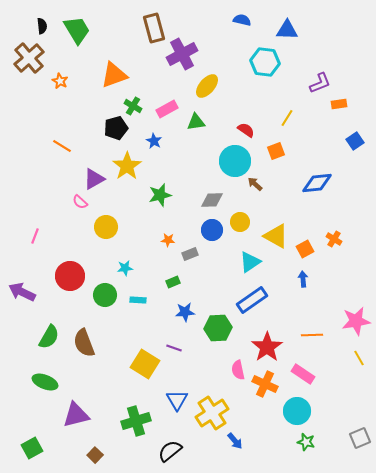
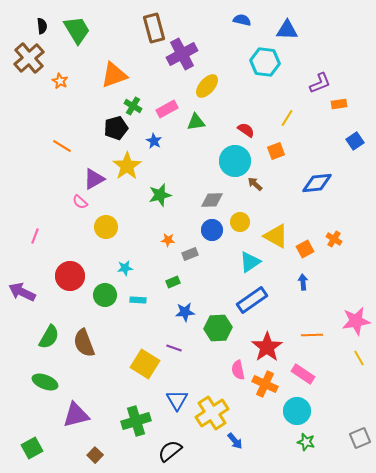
blue arrow at (303, 279): moved 3 px down
